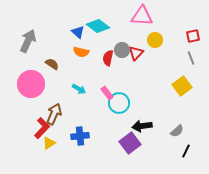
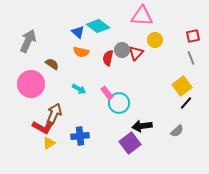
red L-shape: moved 1 px right, 1 px up; rotated 75 degrees clockwise
black line: moved 48 px up; rotated 16 degrees clockwise
